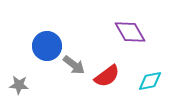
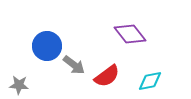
purple diamond: moved 2 px down; rotated 8 degrees counterclockwise
